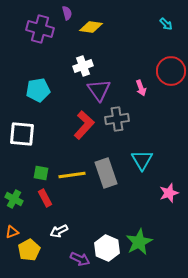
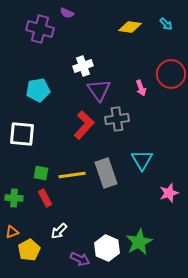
purple semicircle: rotated 128 degrees clockwise
yellow diamond: moved 39 px right
red circle: moved 3 px down
green cross: moved 1 px up; rotated 24 degrees counterclockwise
white arrow: rotated 18 degrees counterclockwise
